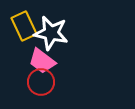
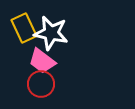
yellow rectangle: moved 2 px down
red circle: moved 2 px down
